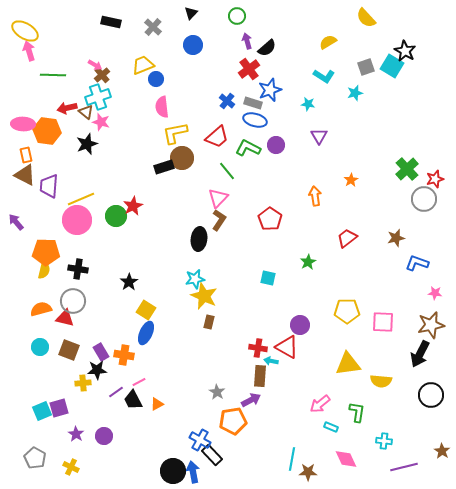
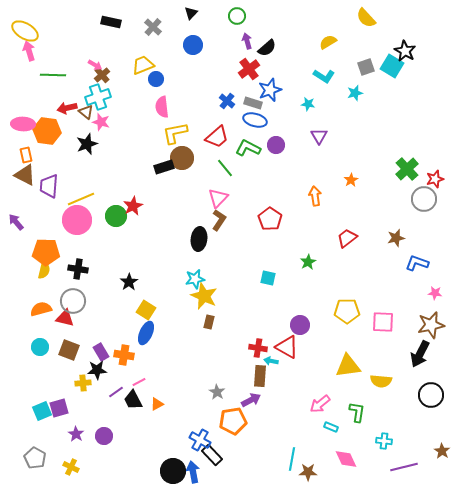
green line at (227, 171): moved 2 px left, 3 px up
yellow triangle at (348, 364): moved 2 px down
